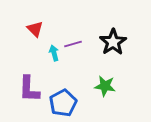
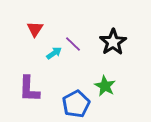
red triangle: rotated 18 degrees clockwise
purple line: rotated 60 degrees clockwise
cyan arrow: rotated 70 degrees clockwise
green star: rotated 20 degrees clockwise
blue pentagon: moved 13 px right, 1 px down
